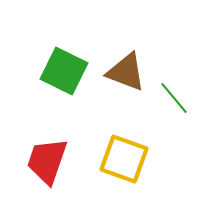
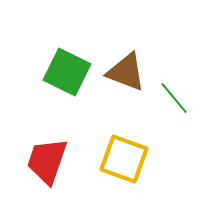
green square: moved 3 px right, 1 px down
